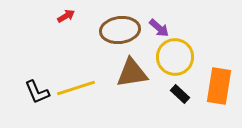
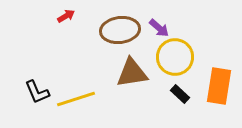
yellow line: moved 11 px down
